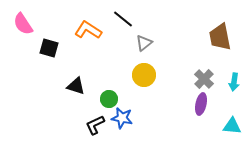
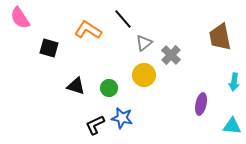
black line: rotated 10 degrees clockwise
pink semicircle: moved 3 px left, 6 px up
gray cross: moved 33 px left, 24 px up
green circle: moved 11 px up
